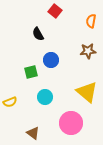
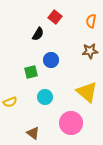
red square: moved 6 px down
black semicircle: rotated 120 degrees counterclockwise
brown star: moved 2 px right
